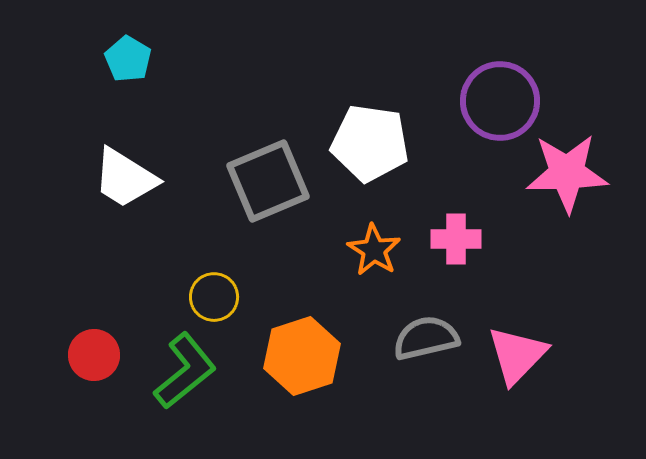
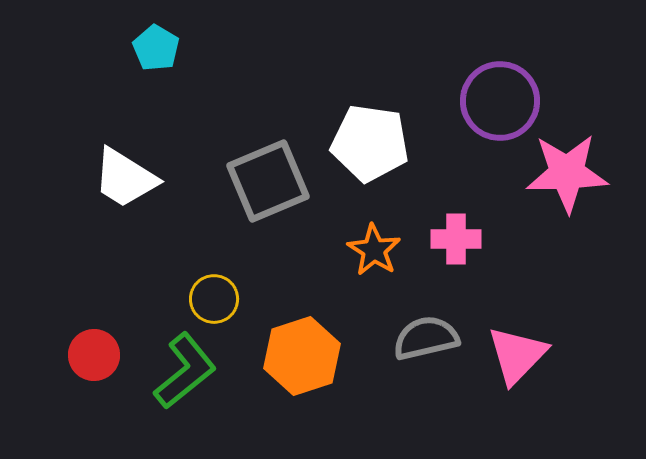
cyan pentagon: moved 28 px right, 11 px up
yellow circle: moved 2 px down
